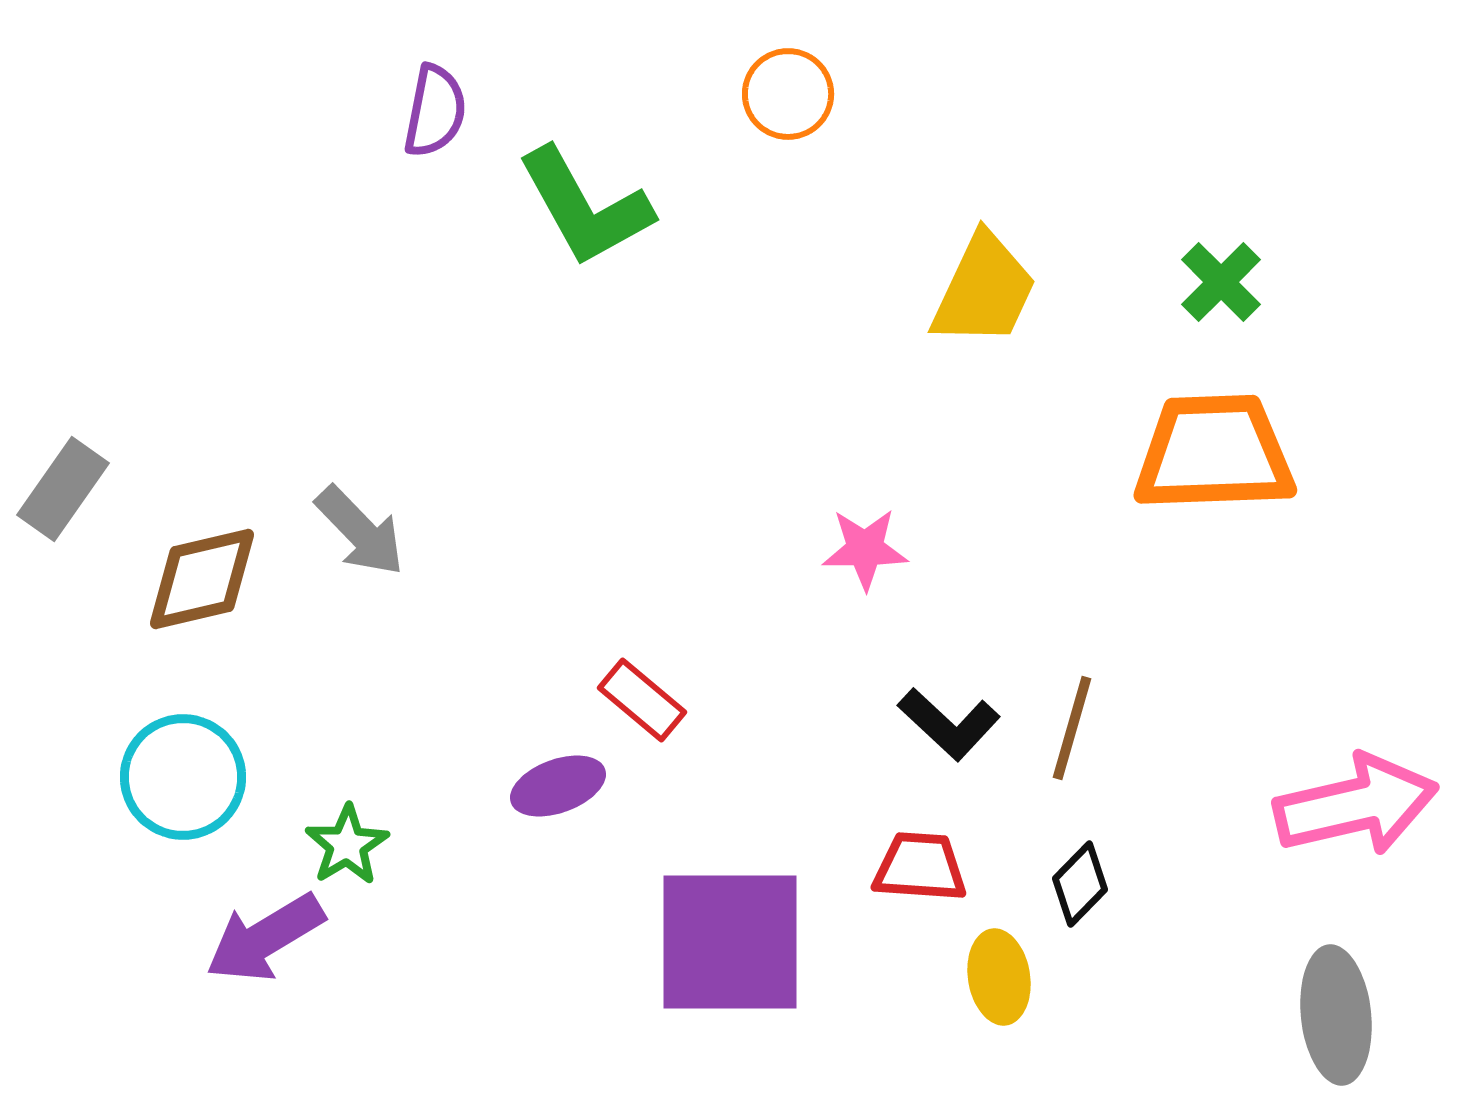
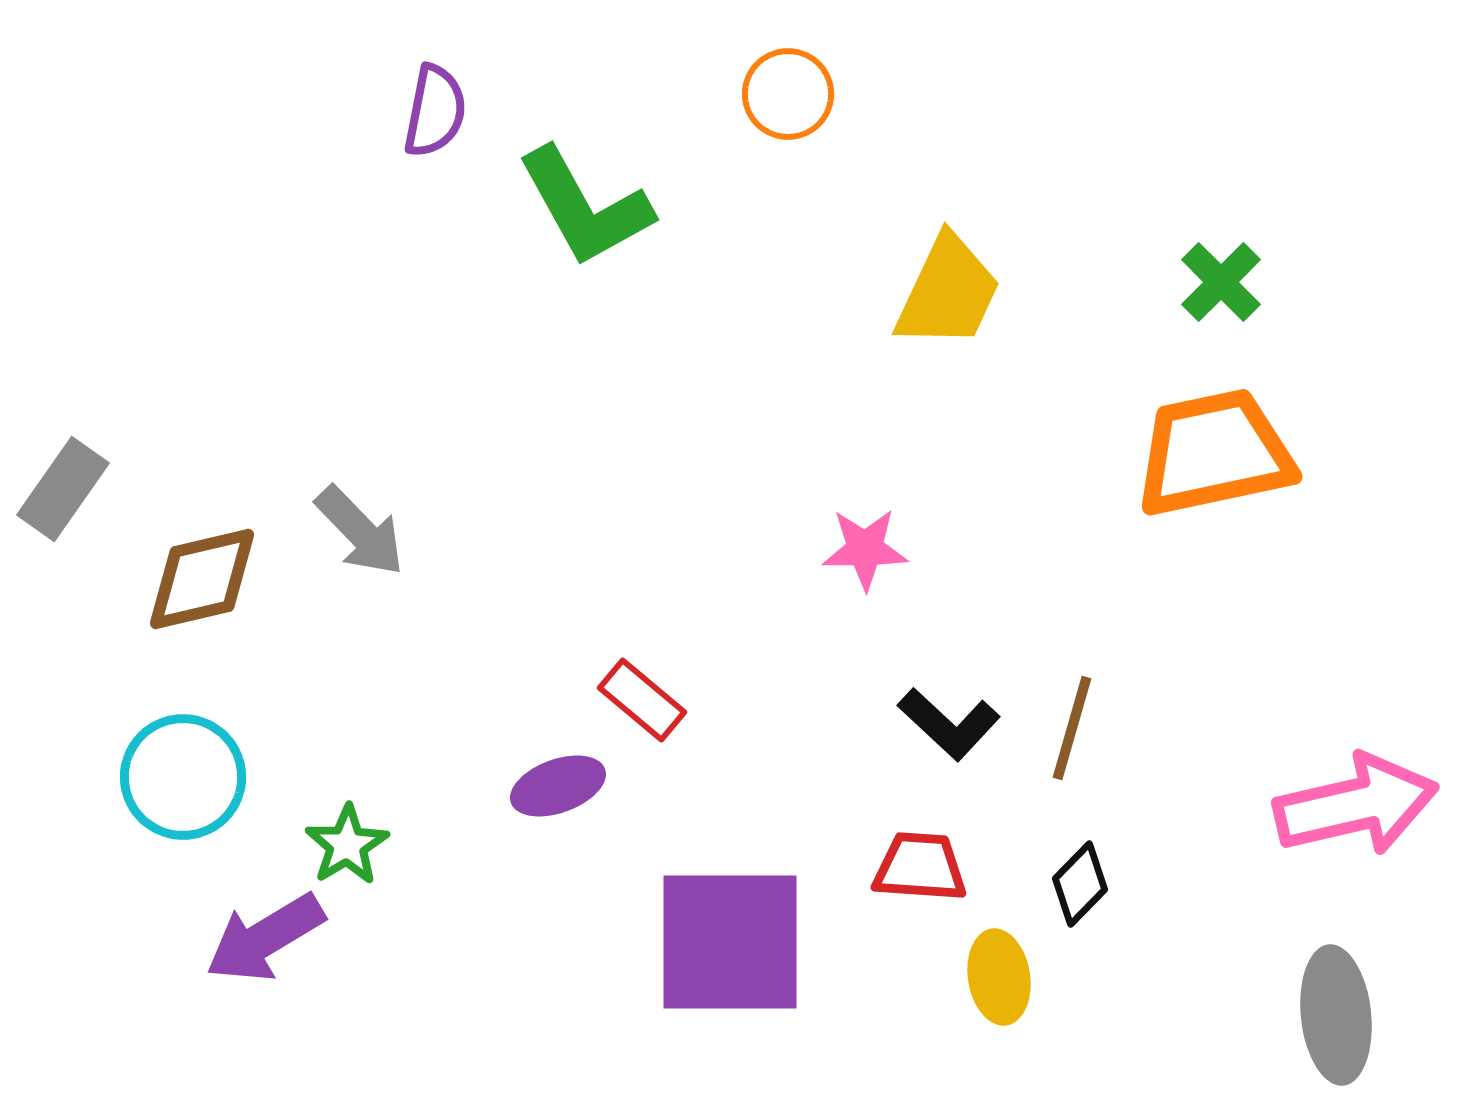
yellow trapezoid: moved 36 px left, 2 px down
orange trapezoid: rotated 10 degrees counterclockwise
